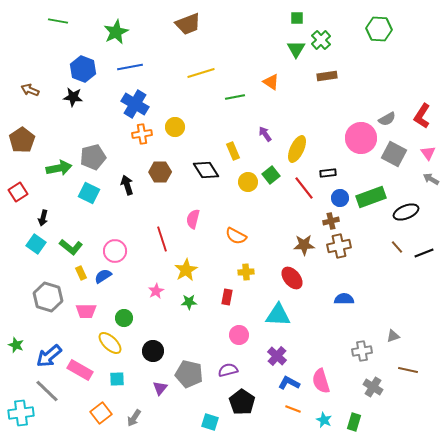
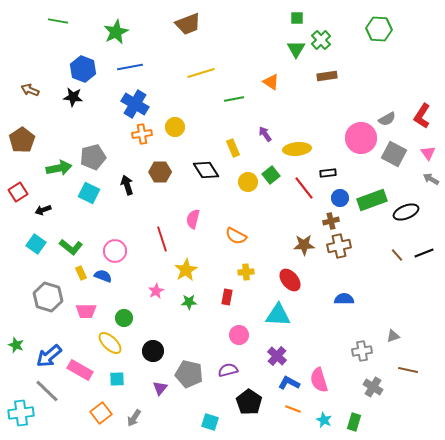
green line at (235, 97): moved 1 px left, 2 px down
yellow ellipse at (297, 149): rotated 60 degrees clockwise
yellow rectangle at (233, 151): moved 3 px up
green rectangle at (371, 197): moved 1 px right, 3 px down
black arrow at (43, 218): moved 8 px up; rotated 56 degrees clockwise
brown line at (397, 247): moved 8 px down
blue semicircle at (103, 276): rotated 54 degrees clockwise
red ellipse at (292, 278): moved 2 px left, 2 px down
pink semicircle at (321, 381): moved 2 px left, 1 px up
black pentagon at (242, 402): moved 7 px right
